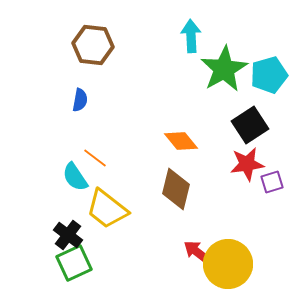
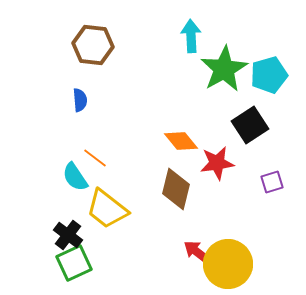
blue semicircle: rotated 15 degrees counterclockwise
red star: moved 30 px left, 1 px up
